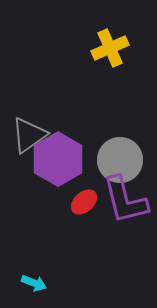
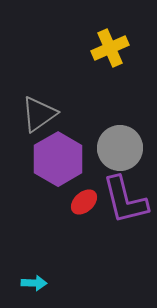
gray triangle: moved 10 px right, 21 px up
gray circle: moved 12 px up
cyan arrow: rotated 20 degrees counterclockwise
